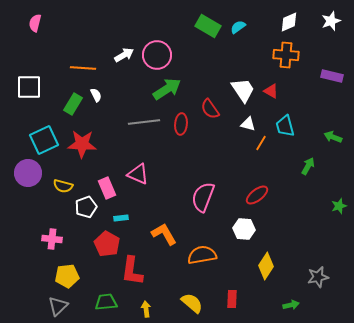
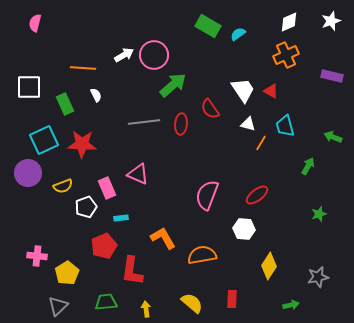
cyan semicircle at (238, 27): moved 7 px down
pink circle at (157, 55): moved 3 px left
orange cross at (286, 55): rotated 30 degrees counterclockwise
green arrow at (167, 89): moved 6 px right, 4 px up; rotated 8 degrees counterclockwise
green rectangle at (73, 104): moved 8 px left; rotated 55 degrees counterclockwise
yellow semicircle at (63, 186): rotated 36 degrees counterclockwise
pink semicircle at (203, 197): moved 4 px right, 2 px up
green star at (339, 206): moved 20 px left, 8 px down
orange L-shape at (164, 234): moved 1 px left, 4 px down
pink cross at (52, 239): moved 15 px left, 17 px down
red pentagon at (107, 244): moved 3 px left, 2 px down; rotated 20 degrees clockwise
yellow diamond at (266, 266): moved 3 px right
yellow pentagon at (67, 276): moved 3 px up; rotated 25 degrees counterclockwise
